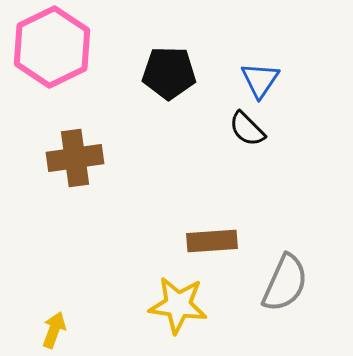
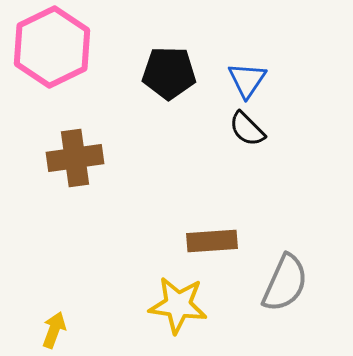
blue triangle: moved 13 px left
